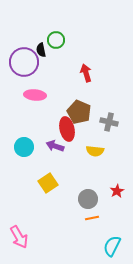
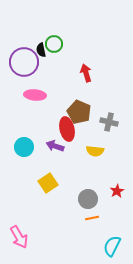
green circle: moved 2 px left, 4 px down
